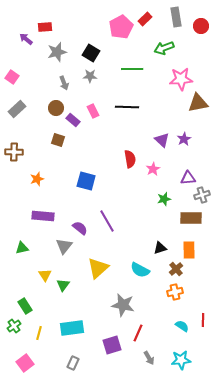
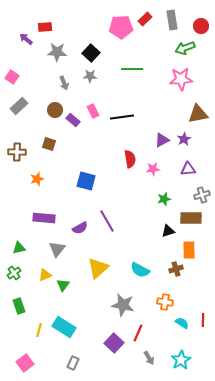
gray rectangle at (176, 17): moved 4 px left, 3 px down
pink pentagon at (121, 27): rotated 25 degrees clockwise
green arrow at (164, 48): moved 21 px right
gray star at (57, 52): rotated 18 degrees clockwise
black square at (91, 53): rotated 12 degrees clockwise
brown triangle at (198, 103): moved 11 px down
black line at (127, 107): moved 5 px left, 10 px down; rotated 10 degrees counterclockwise
brown circle at (56, 108): moved 1 px left, 2 px down
gray rectangle at (17, 109): moved 2 px right, 3 px up
brown square at (58, 140): moved 9 px left, 4 px down
purple triangle at (162, 140): rotated 49 degrees clockwise
brown cross at (14, 152): moved 3 px right
pink star at (153, 169): rotated 24 degrees clockwise
purple triangle at (188, 178): moved 9 px up
purple rectangle at (43, 216): moved 1 px right, 2 px down
purple semicircle at (80, 228): rotated 112 degrees clockwise
gray triangle at (64, 246): moved 7 px left, 3 px down
green triangle at (22, 248): moved 3 px left
black triangle at (160, 248): moved 8 px right, 17 px up
brown cross at (176, 269): rotated 24 degrees clockwise
yellow triangle at (45, 275): rotated 40 degrees clockwise
orange cross at (175, 292): moved 10 px left, 10 px down; rotated 21 degrees clockwise
green rectangle at (25, 306): moved 6 px left; rotated 14 degrees clockwise
green cross at (14, 326): moved 53 px up
cyan semicircle at (182, 326): moved 3 px up
cyan rectangle at (72, 328): moved 8 px left, 1 px up; rotated 40 degrees clockwise
yellow line at (39, 333): moved 3 px up
purple square at (112, 345): moved 2 px right, 2 px up; rotated 30 degrees counterclockwise
cyan star at (181, 360): rotated 24 degrees counterclockwise
